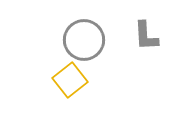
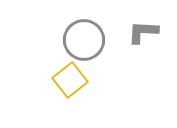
gray L-shape: moved 3 px left, 4 px up; rotated 96 degrees clockwise
